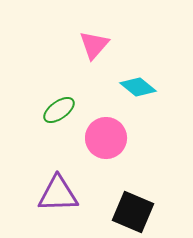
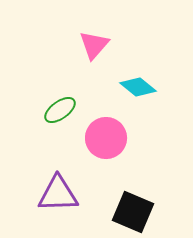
green ellipse: moved 1 px right
